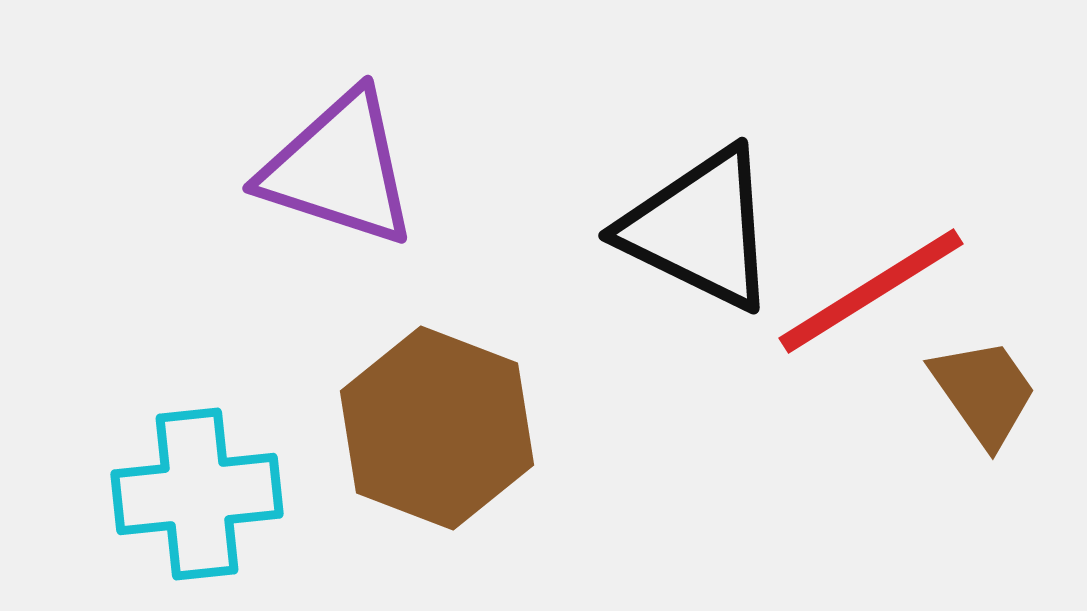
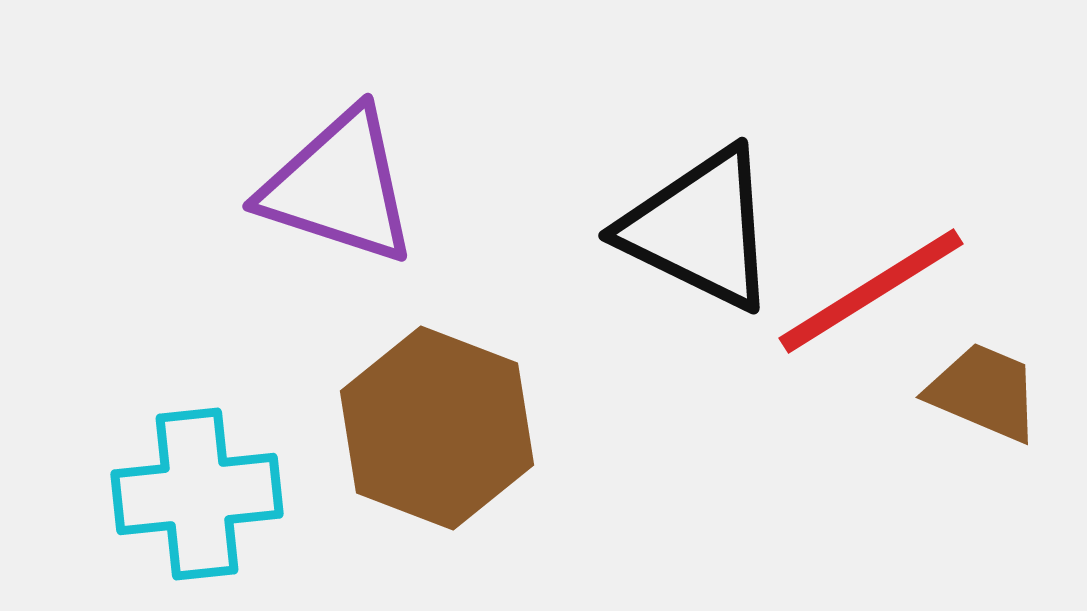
purple triangle: moved 18 px down
brown trapezoid: rotated 32 degrees counterclockwise
